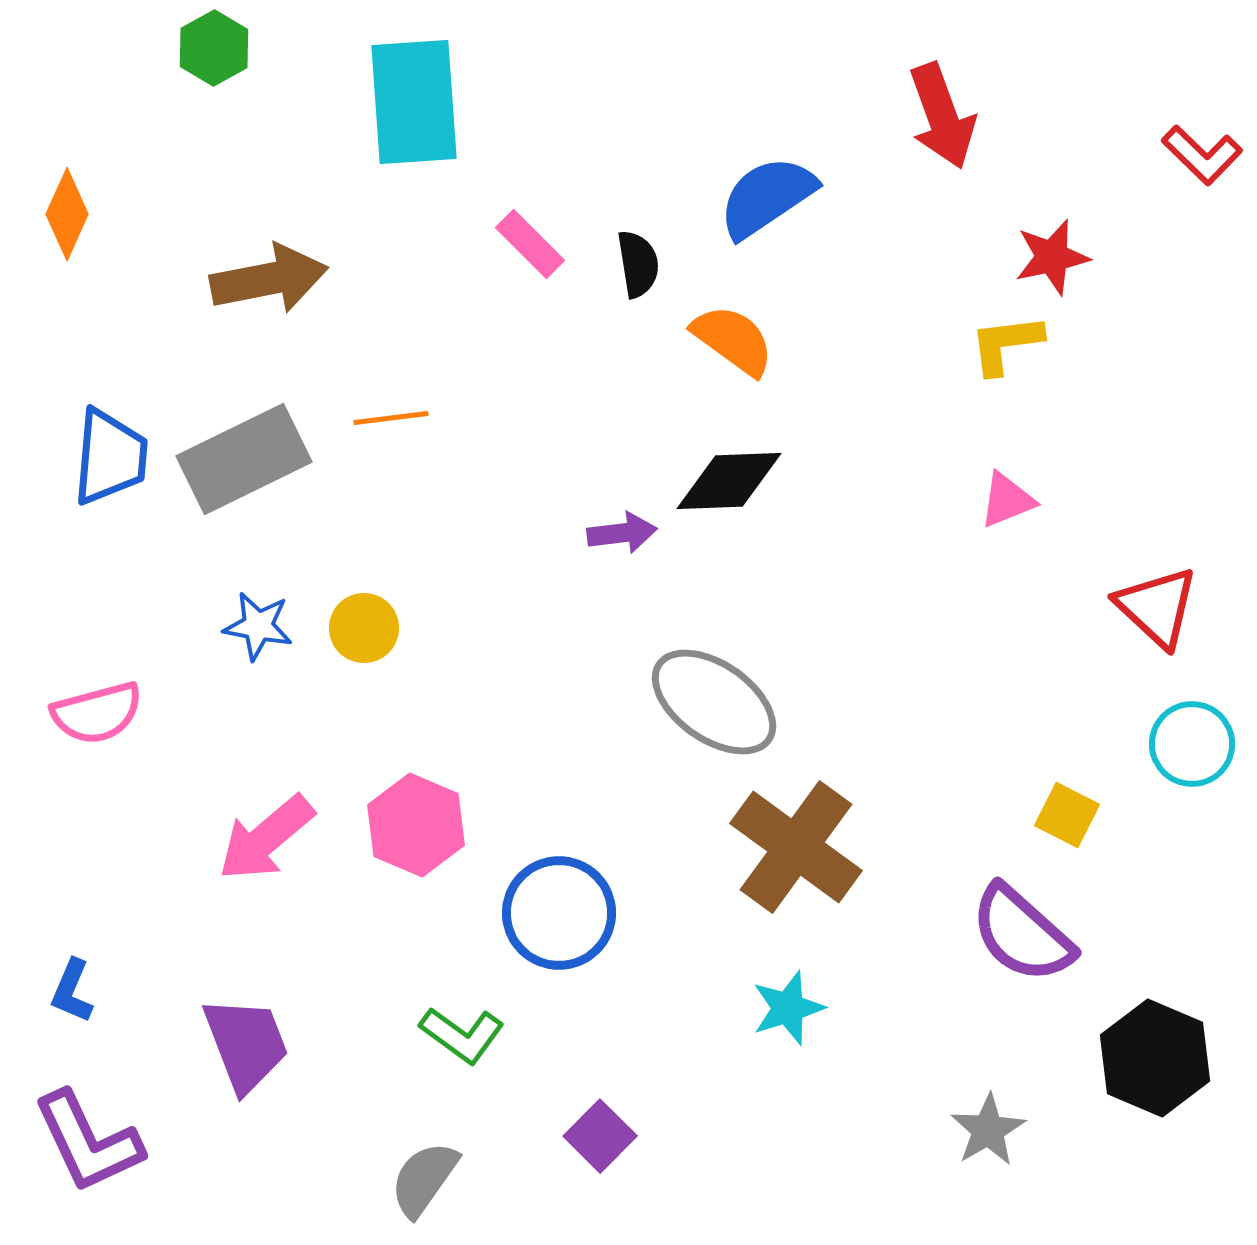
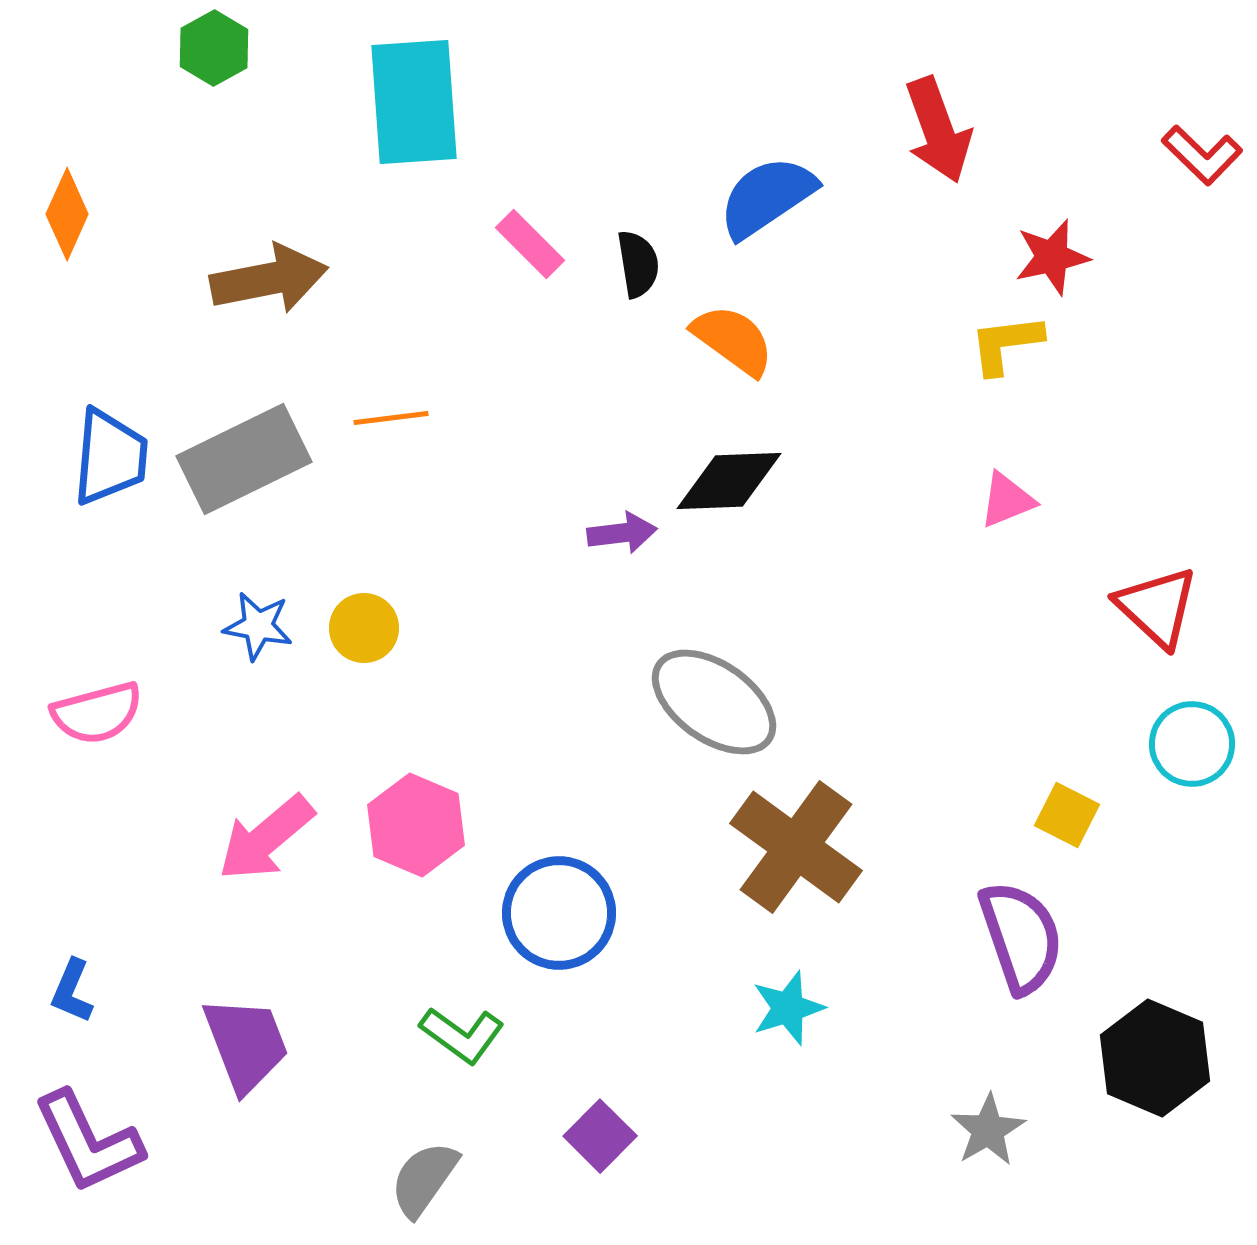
red arrow: moved 4 px left, 14 px down
purple semicircle: moved 1 px left, 3 px down; rotated 151 degrees counterclockwise
